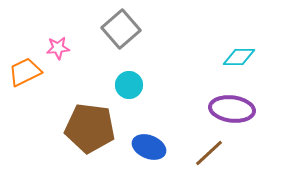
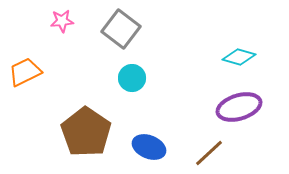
gray square: rotated 12 degrees counterclockwise
pink star: moved 4 px right, 27 px up
cyan diamond: rotated 16 degrees clockwise
cyan circle: moved 3 px right, 7 px up
purple ellipse: moved 7 px right, 2 px up; rotated 24 degrees counterclockwise
brown pentagon: moved 4 px left, 4 px down; rotated 27 degrees clockwise
